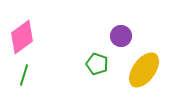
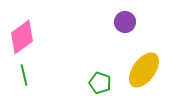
purple circle: moved 4 px right, 14 px up
green pentagon: moved 3 px right, 19 px down
green line: rotated 30 degrees counterclockwise
